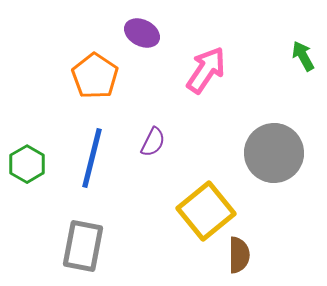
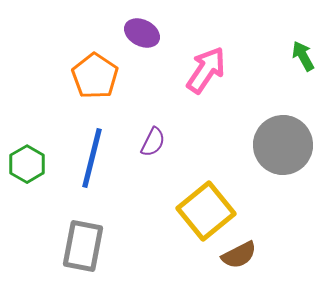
gray circle: moved 9 px right, 8 px up
brown semicircle: rotated 63 degrees clockwise
